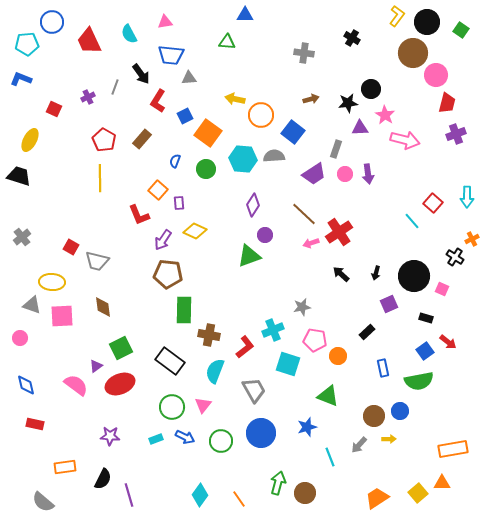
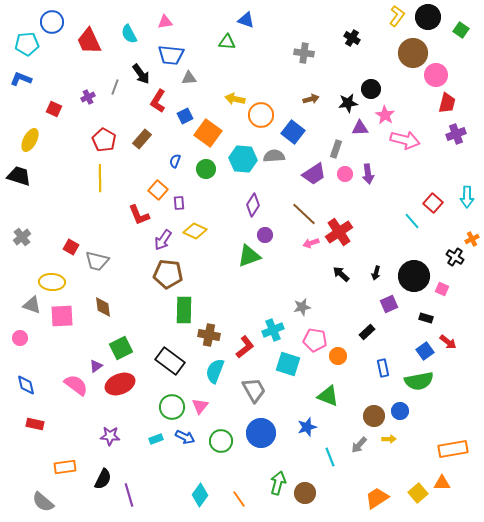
blue triangle at (245, 15): moved 1 px right, 5 px down; rotated 18 degrees clockwise
black circle at (427, 22): moved 1 px right, 5 px up
pink triangle at (203, 405): moved 3 px left, 1 px down
